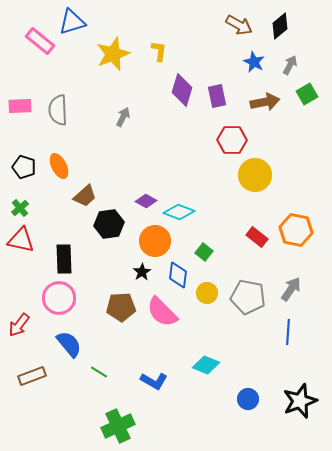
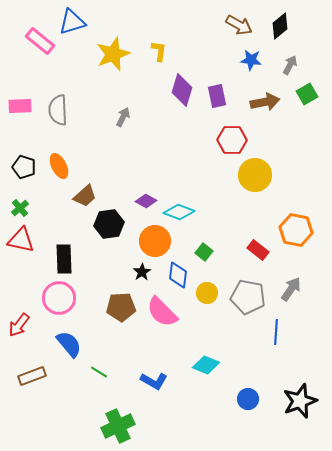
blue star at (254, 62): moved 3 px left, 2 px up; rotated 20 degrees counterclockwise
red rectangle at (257, 237): moved 1 px right, 13 px down
blue line at (288, 332): moved 12 px left
